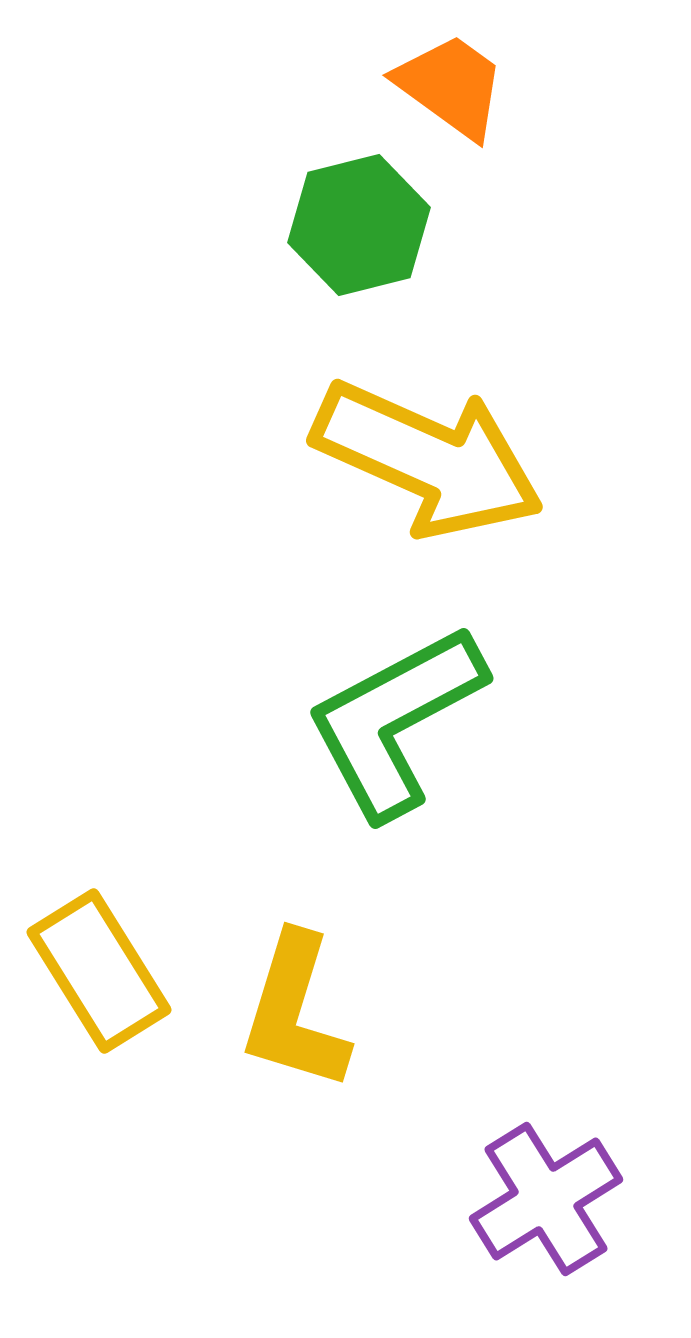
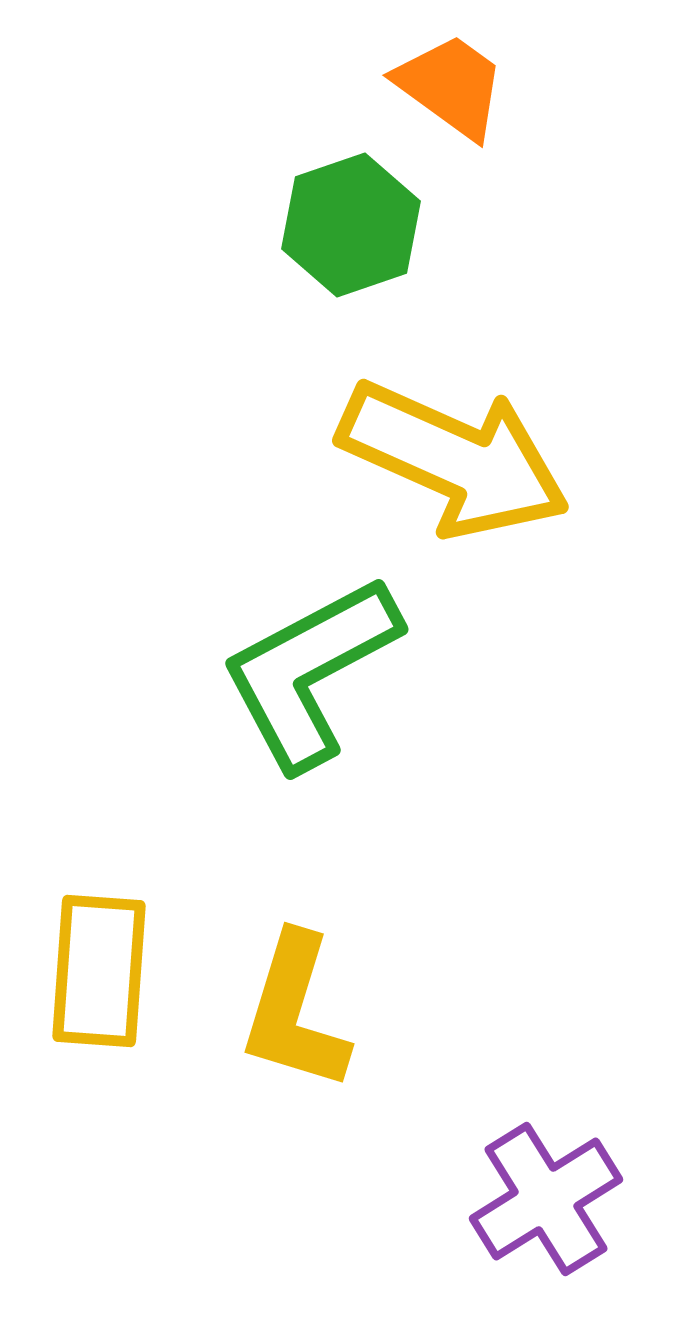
green hexagon: moved 8 px left; rotated 5 degrees counterclockwise
yellow arrow: moved 26 px right
green L-shape: moved 85 px left, 49 px up
yellow rectangle: rotated 36 degrees clockwise
